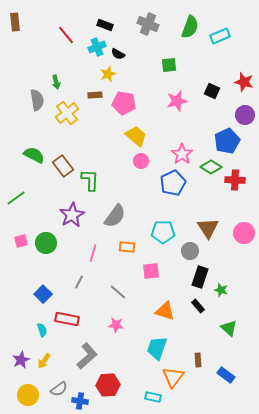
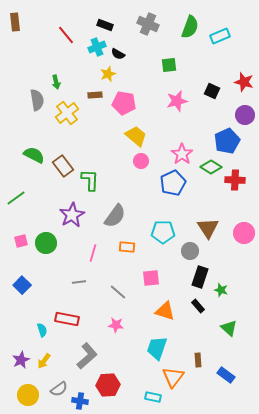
pink square at (151, 271): moved 7 px down
gray line at (79, 282): rotated 56 degrees clockwise
blue square at (43, 294): moved 21 px left, 9 px up
